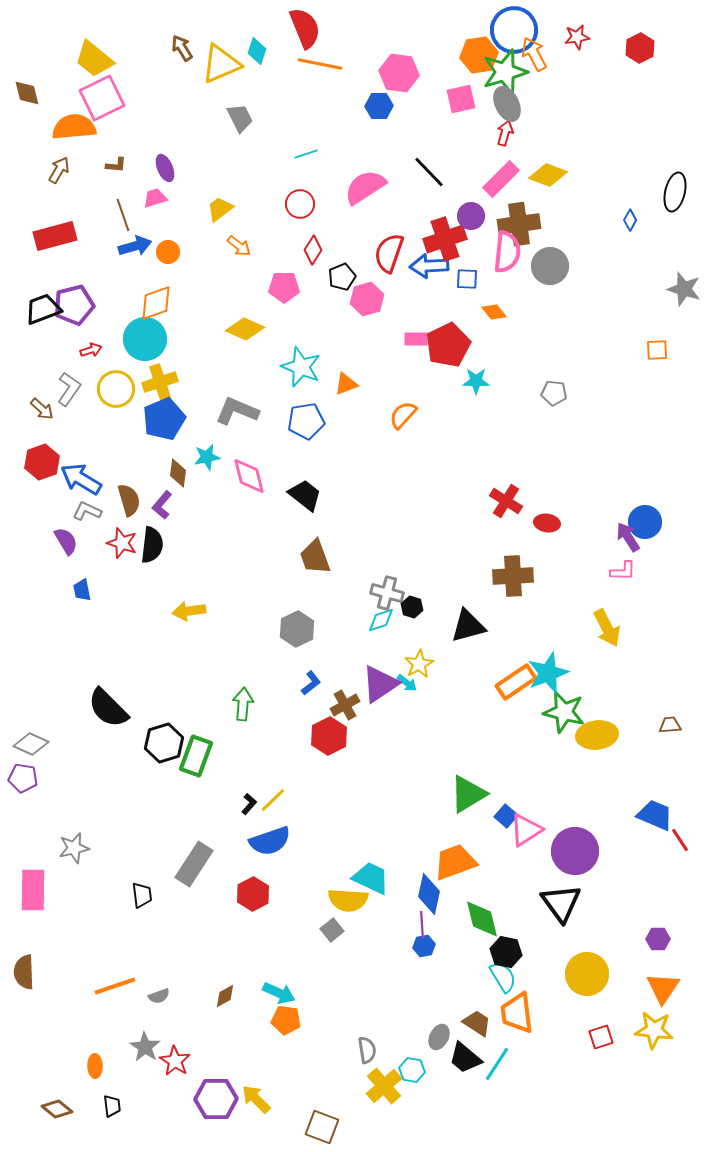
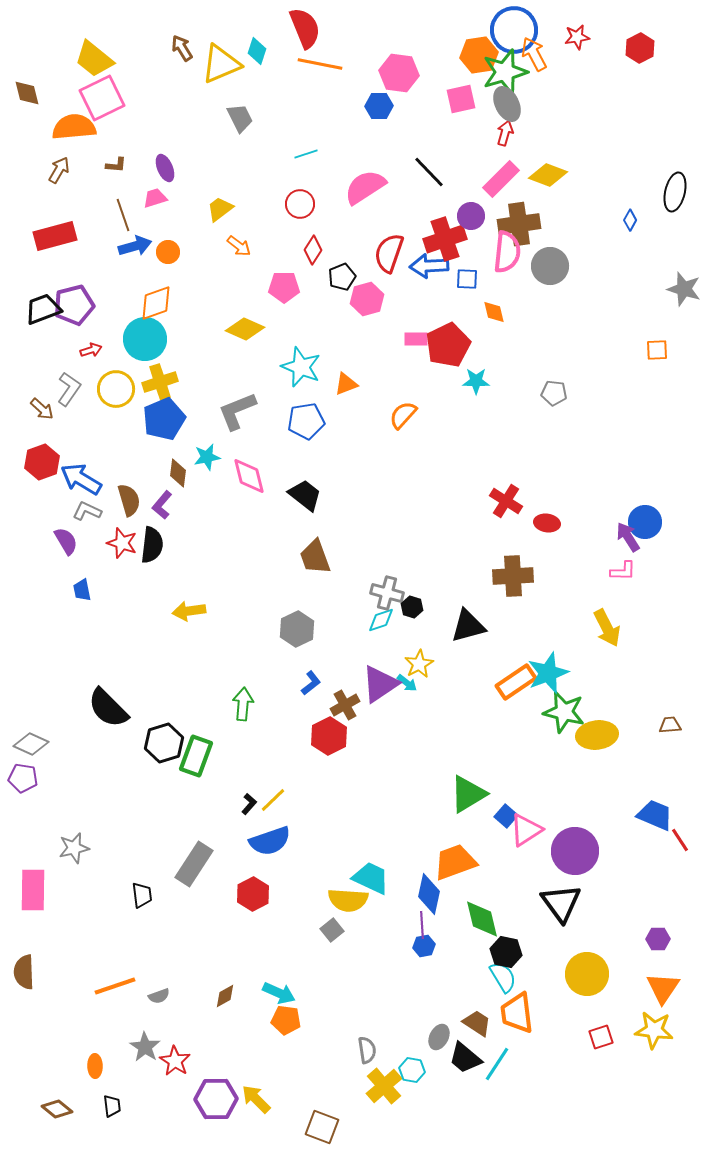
orange diamond at (494, 312): rotated 25 degrees clockwise
gray L-shape at (237, 411): rotated 45 degrees counterclockwise
